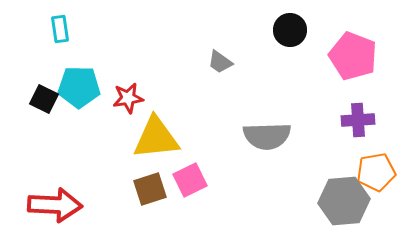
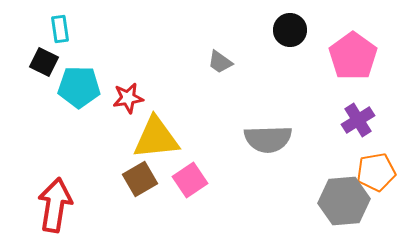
pink pentagon: rotated 15 degrees clockwise
black square: moved 37 px up
purple cross: rotated 28 degrees counterclockwise
gray semicircle: moved 1 px right, 3 px down
pink square: rotated 8 degrees counterclockwise
brown square: moved 10 px left, 10 px up; rotated 12 degrees counterclockwise
red arrow: rotated 84 degrees counterclockwise
